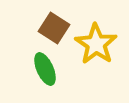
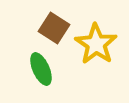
green ellipse: moved 4 px left
